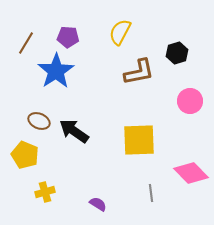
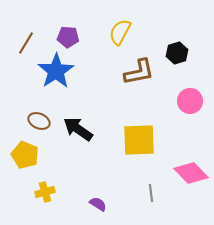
black arrow: moved 4 px right, 2 px up
